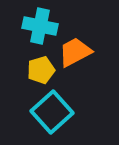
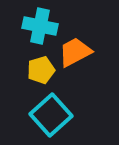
cyan square: moved 1 px left, 3 px down
